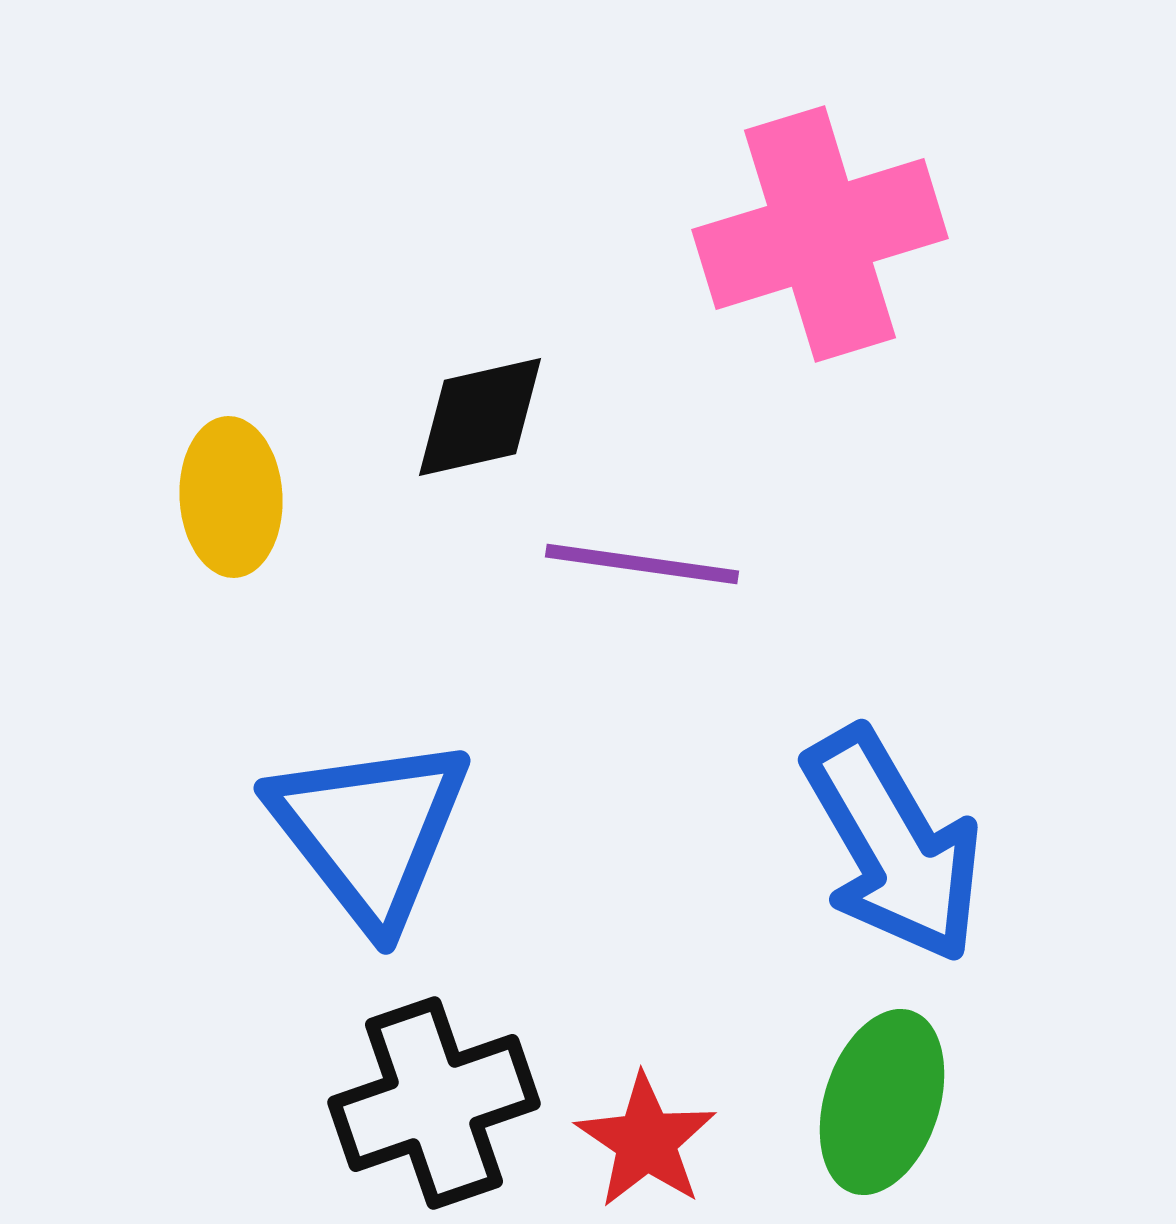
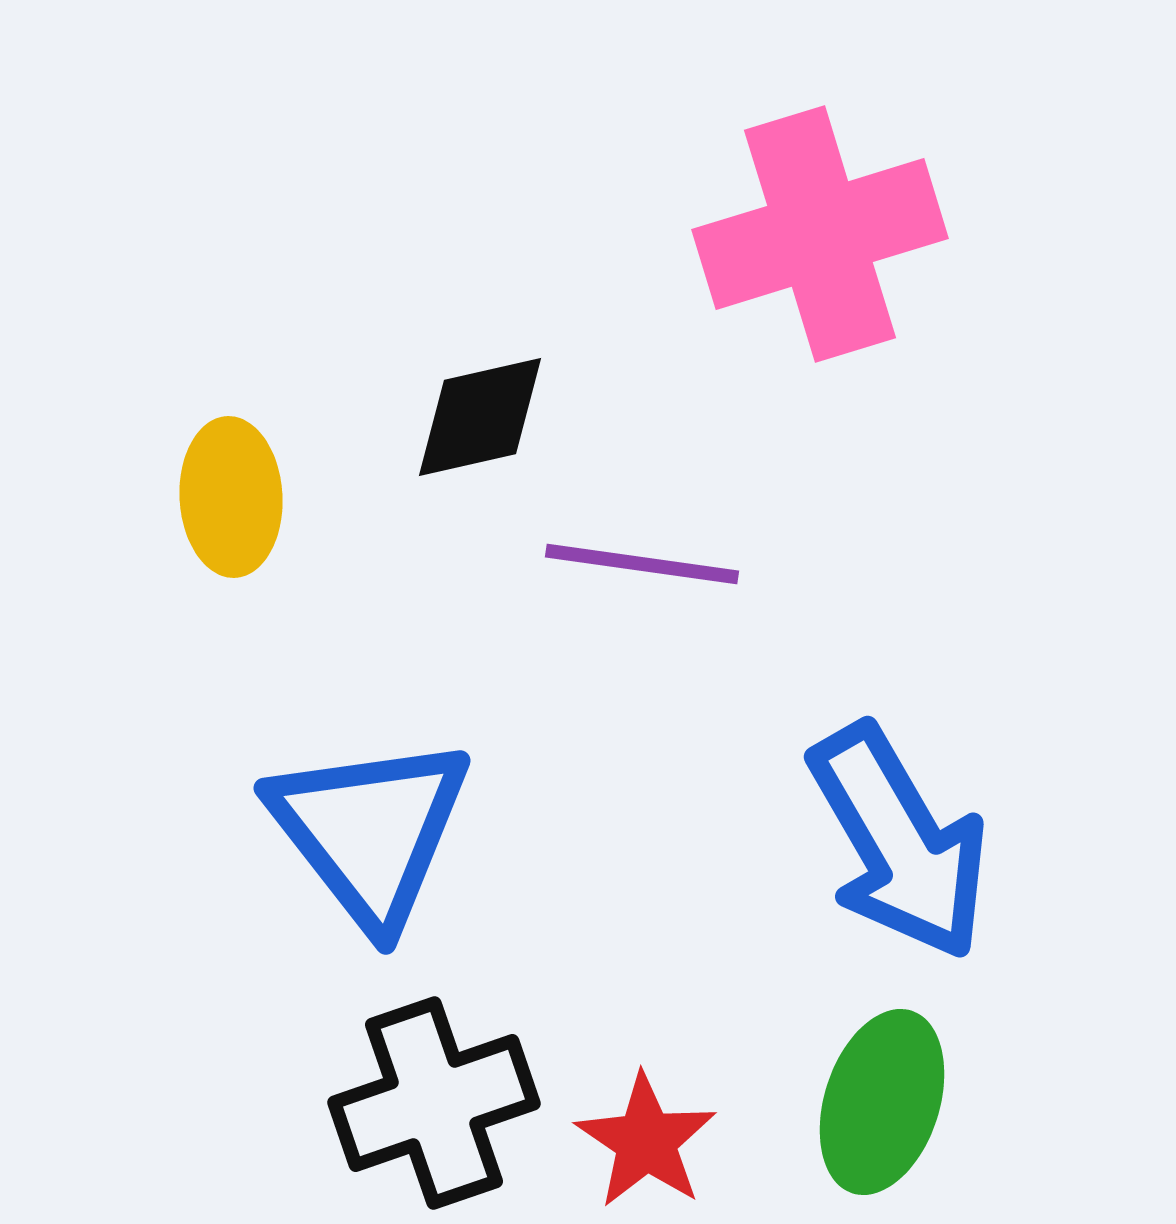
blue arrow: moved 6 px right, 3 px up
